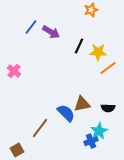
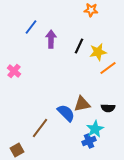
orange star: rotated 24 degrees clockwise
purple arrow: moved 7 px down; rotated 120 degrees counterclockwise
yellow star: rotated 12 degrees counterclockwise
cyan star: moved 4 px left, 2 px up
blue cross: moved 2 px left
